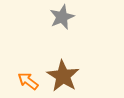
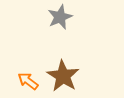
gray star: moved 2 px left
